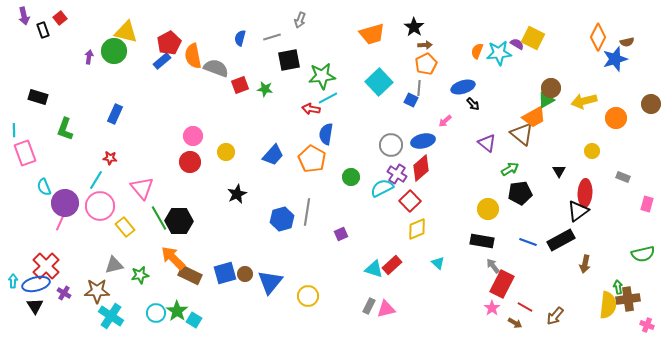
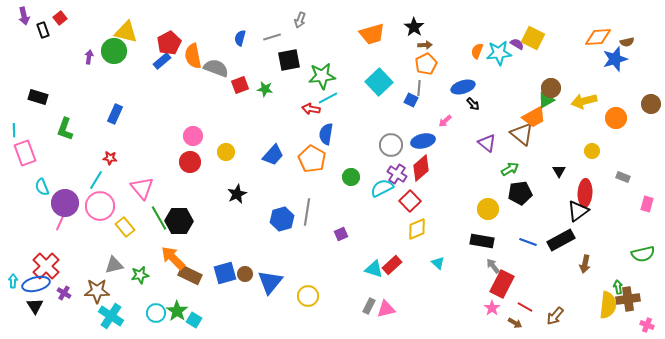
orange diamond at (598, 37): rotated 60 degrees clockwise
cyan semicircle at (44, 187): moved 2 px left
